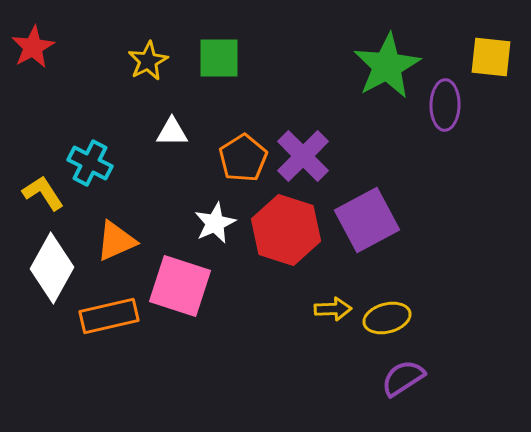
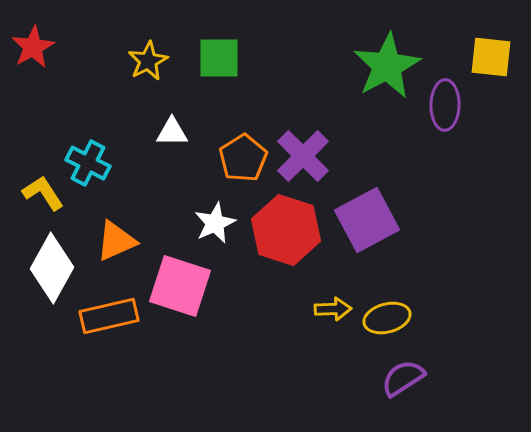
cyan cross: moved 2 px left
